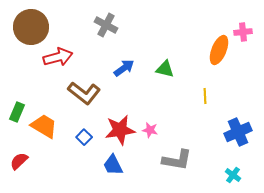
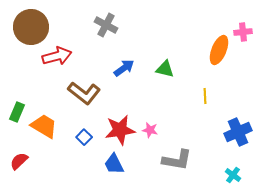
red arrow: moved 1 px left, 1 px up
blue trapezoid: moved 1 px right, 1 px up
